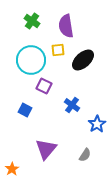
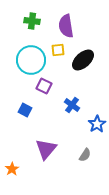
green cross: rotated 28 degrees counterclockwise
